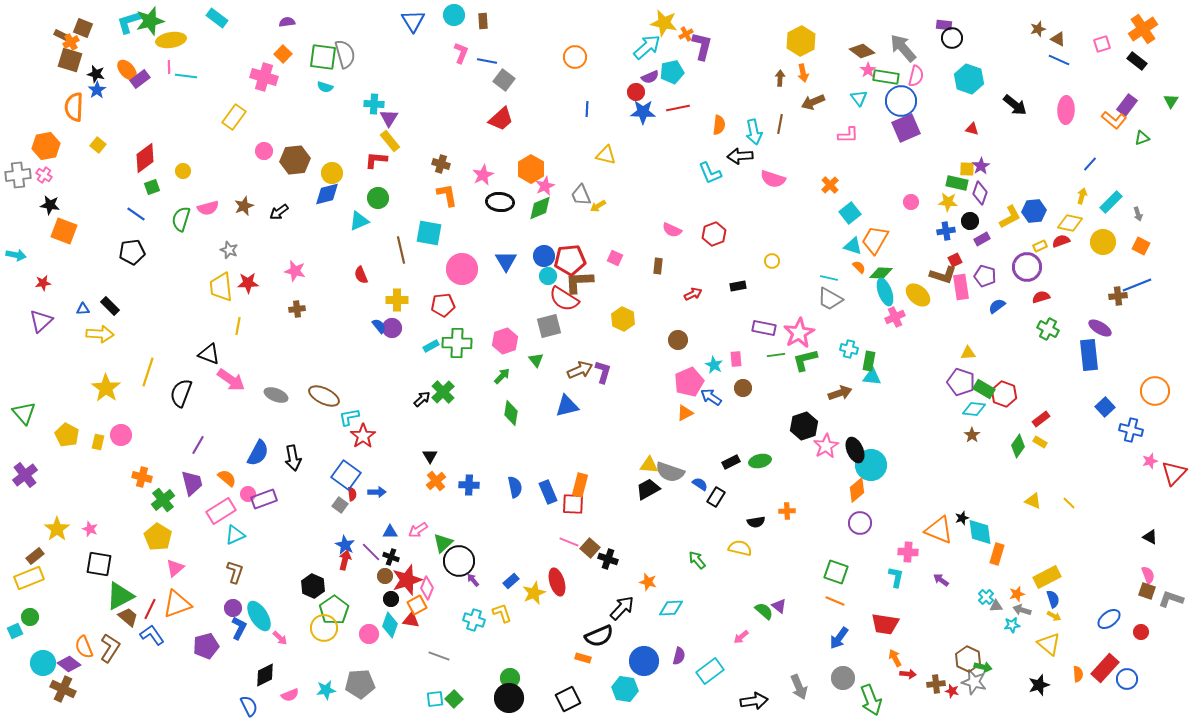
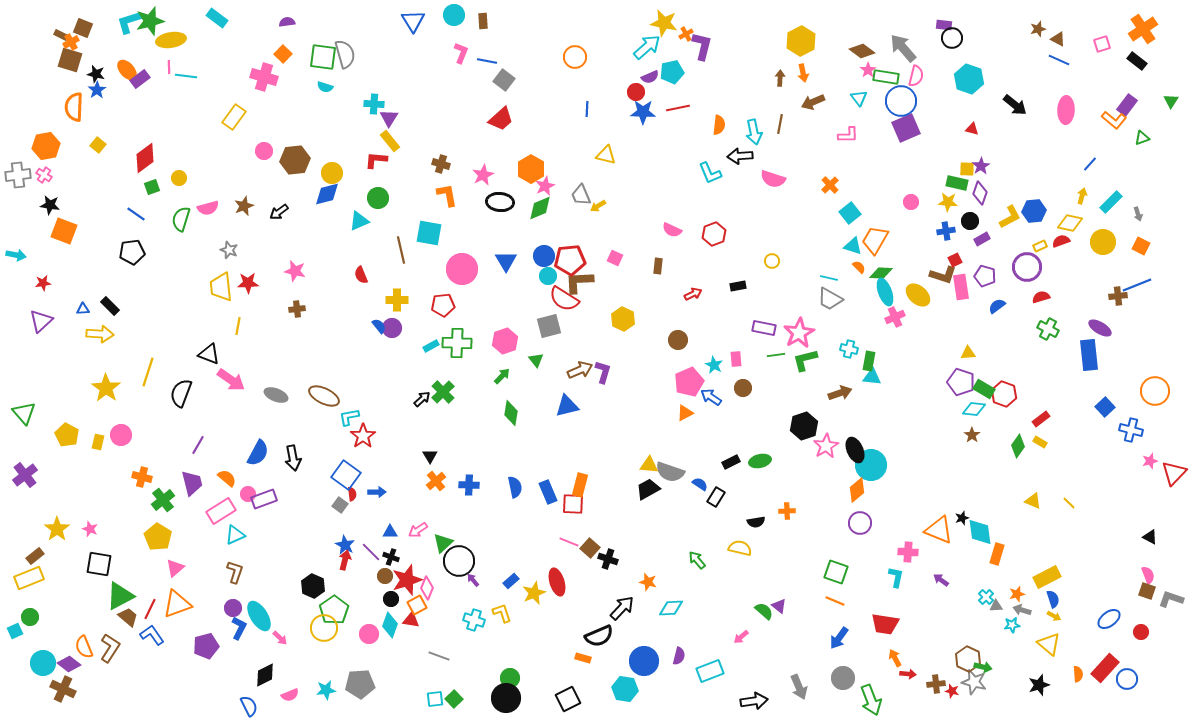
yellow circle at (183, 171): moved 4 px left, 7 px down
cyan rectangle at (710, 671): rotated 16 degrees clockwise
black circle at (509, 698): moved 3 px left
